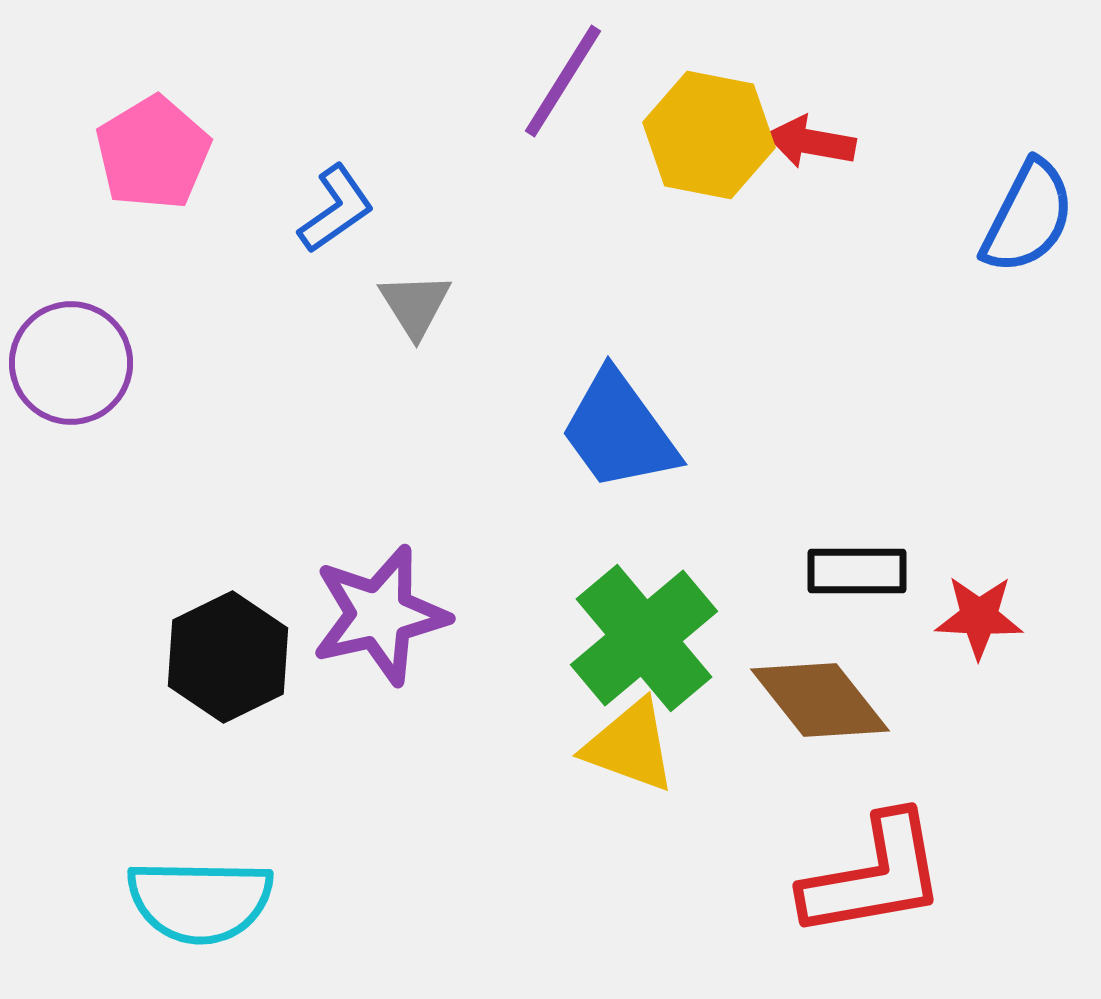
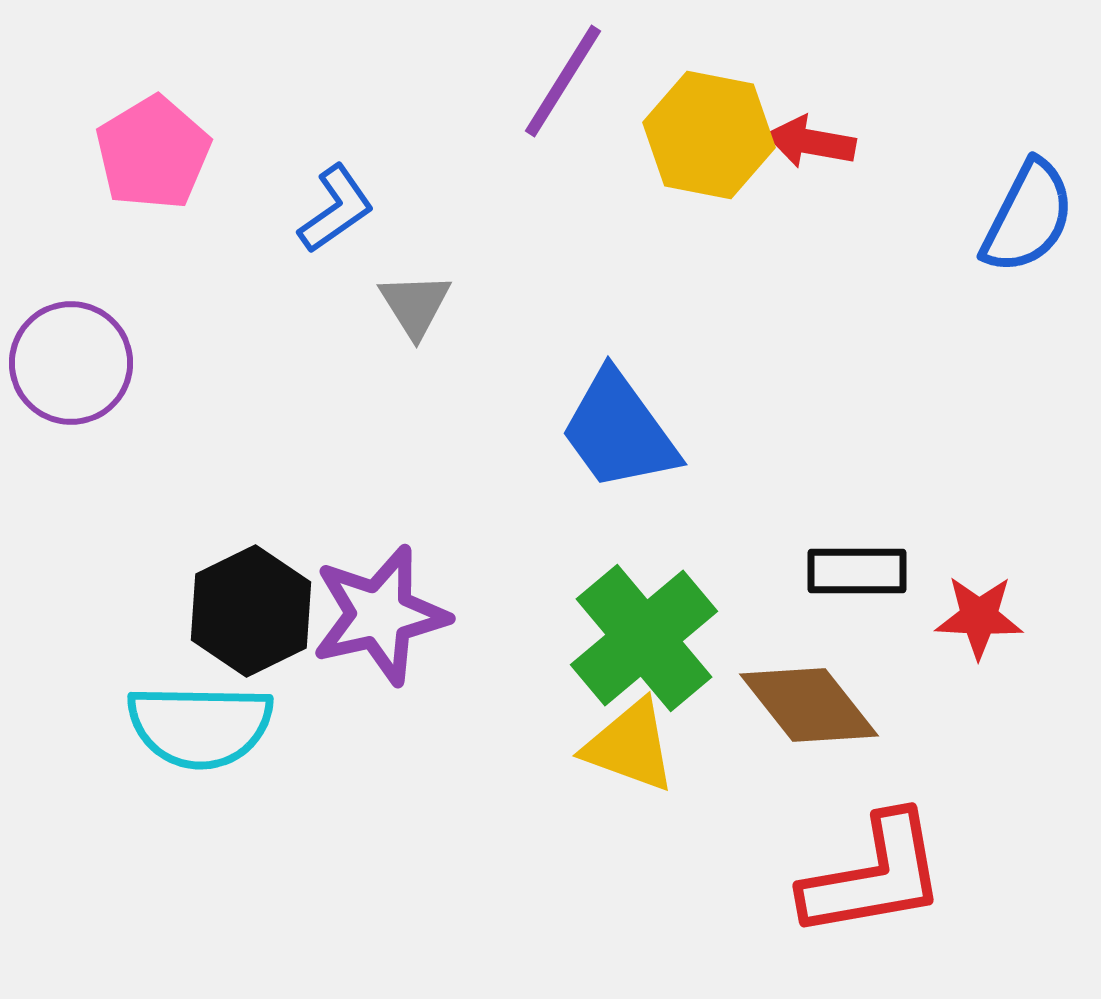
black hexagon: moved 23 px right, 46 px up
brown diamond: moved 11 px left, 5 px down
cyan semicircle: moved 175 px up
